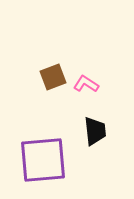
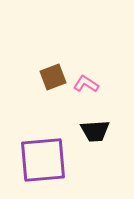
black trapezoid: rotated 92 degrees clockwise
